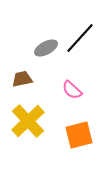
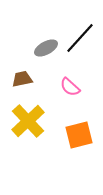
pink semicircle: moved 2 px left, 3 px up
